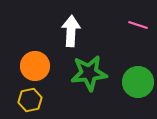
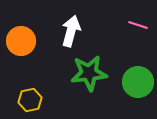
white arrow: rotated 12 degrees clockwise
orange circle: moved 14 px left, 25 px up
